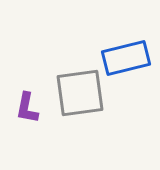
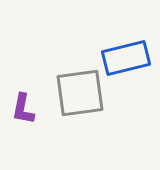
purple L-shape: moved 4 px left, 1 px down
